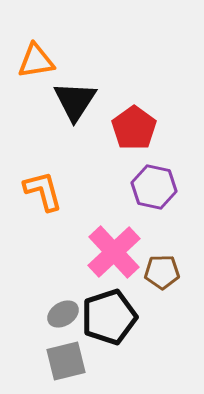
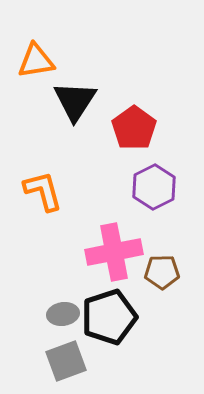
purple hexagon: rotated 21 degrees clockwise
pink cross: rotated 32 degrees clockwise
gray ellipse: rotated 24 degrees clockwise
gray square: rotated 6 degrees counterclockwise
